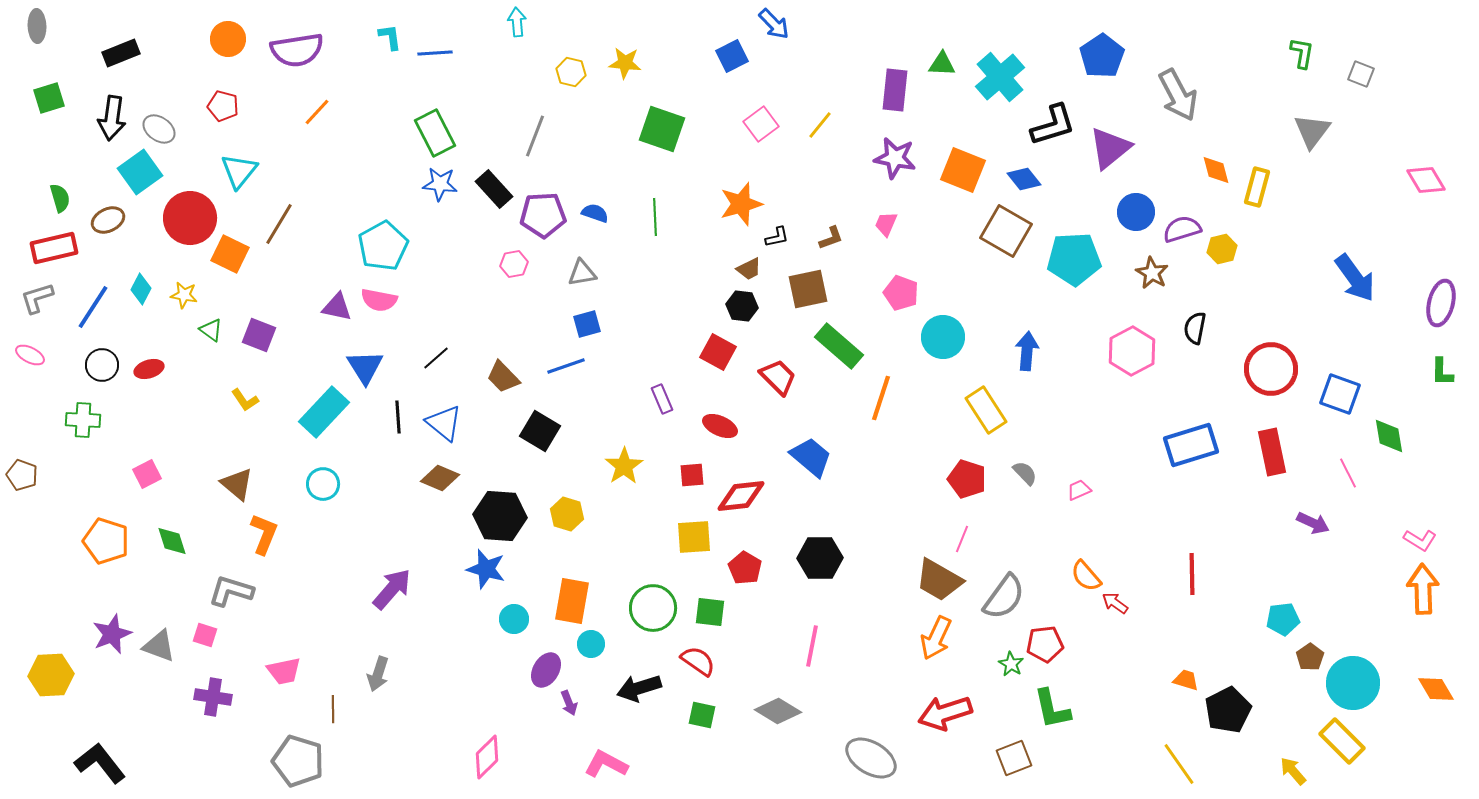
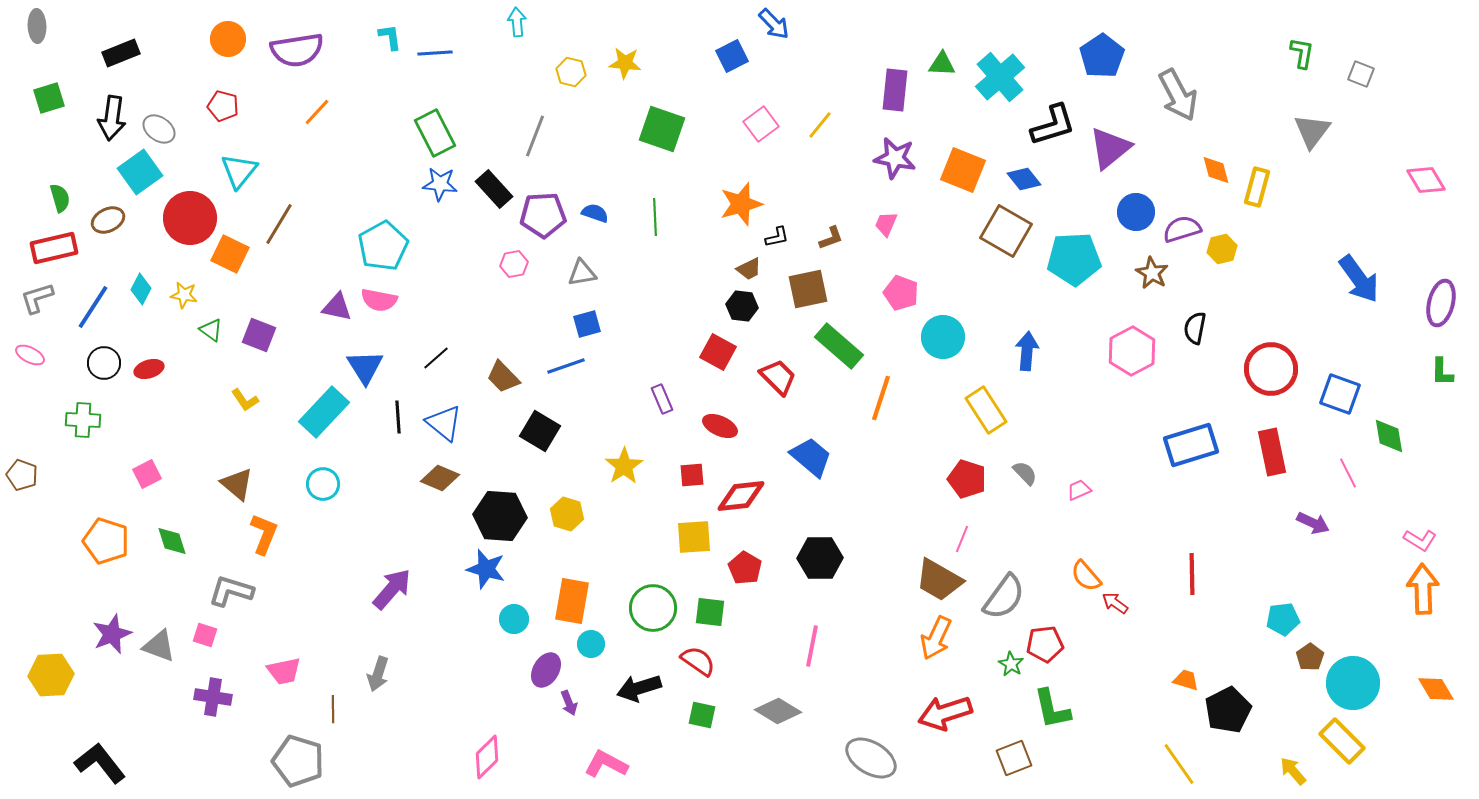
blue arrow at (1355, 278): moved 4 px right, 1 px down
black circle at (102, 365): moved 2 px right, 2 px up
